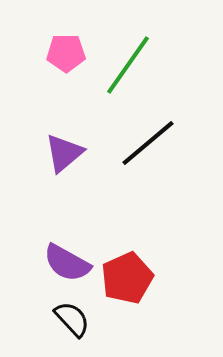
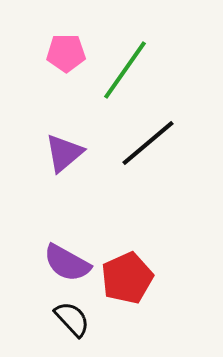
green line: moved 3 px left, 5 px down
